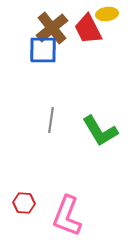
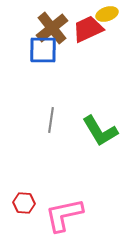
yellow ellipse: rotated 10 degrees counterclockwise
red trapezoid: rotated 92 degrees clockwise
pink L-shape: moved 3 px left, 1 px up; rotated 57 degrees clockwise
